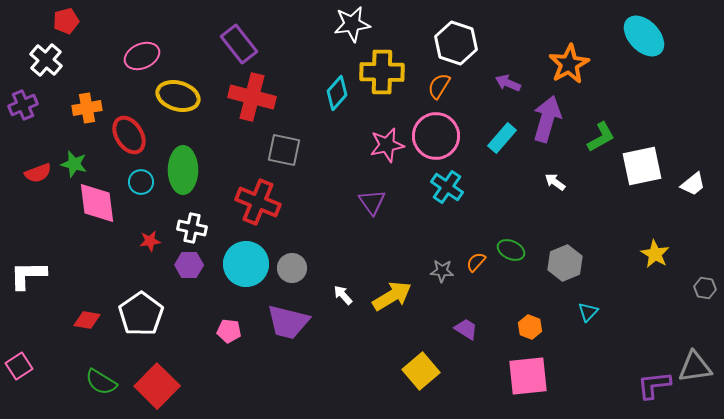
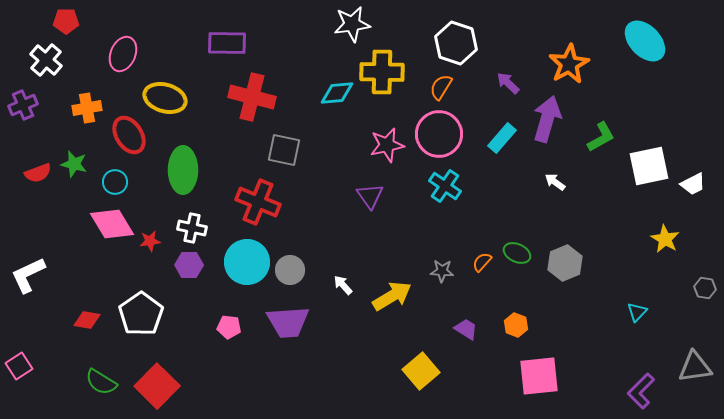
red pentagon at (66, 21): rotated 15 degrees clockwise
cyan ellipse at (644, 36): moved 1 px right, 5 px down
purple rectangle at (239, 44): moved 12 px left, 1 px up; rotated 51 degrees counterclockwise
pink ellipse at (142, 56): moved 19 px left, 2 px up; rotated 44 degrees counterclockwise
purple arrow at (508, 83): rotated 20 degrees clockwise
orange semicircle at (439, 86): moved 2 px right, 1 px down
cyan diamond at (337, 93): rotated 44 degrees clockwise
yellow ellipse at (178, 96): moved 13 px left, 2 px down
pink circle at (436, 136): moved 3 px right, 2 px up
white square at (642, 166): moved 7 px right
cyan circle at (141, 182): moved 26 px left
white trapezoid at (693, 184): rotated 12 degrees clockwise
cyan cross at (447, 187): moved 2 px left, 1 px up
purple triangle at (372, 202): moved 2 px left, 6 px up
pink diamond at (97, 203): moved 15 px right, 21 px down; rotated 24 degrees counterclockwise
green ellipse at (511, 250): moved 6 px right, 3 px down
yellow star at (655, 254): moved 10 px right, 15 px up
orange semicircle at (476, 262): moved 6 px right
cyan circle at (246, 264): moved 1 px right, 2 px up
gray circle at (292, 268): moved 2 px left, 2 px down
white L-shape at (28, 275): rotated 24 degrees counterclockwise
white arrow at (343, 295): moved 10 px up
cyan triangle at (588, 312): moved 49 px right
purple trapezoid at (288, 322): rotated 18 degrees counterclockwise
orange hexagon at (530, 327): moved 14 px left, 2 px up
pink pentagon at (229, 331): moved 4 px up
pink square at (528, 376): moved 11 px right
purple L-shape at (654, 385): moved 13 px left, 6 px down; rotated 39 degrees counterclockwise
